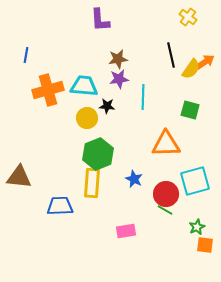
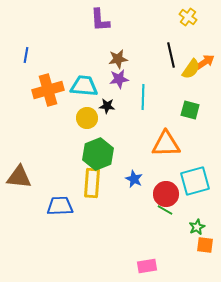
pink rectangle: moved 21 px right, 35 px down
